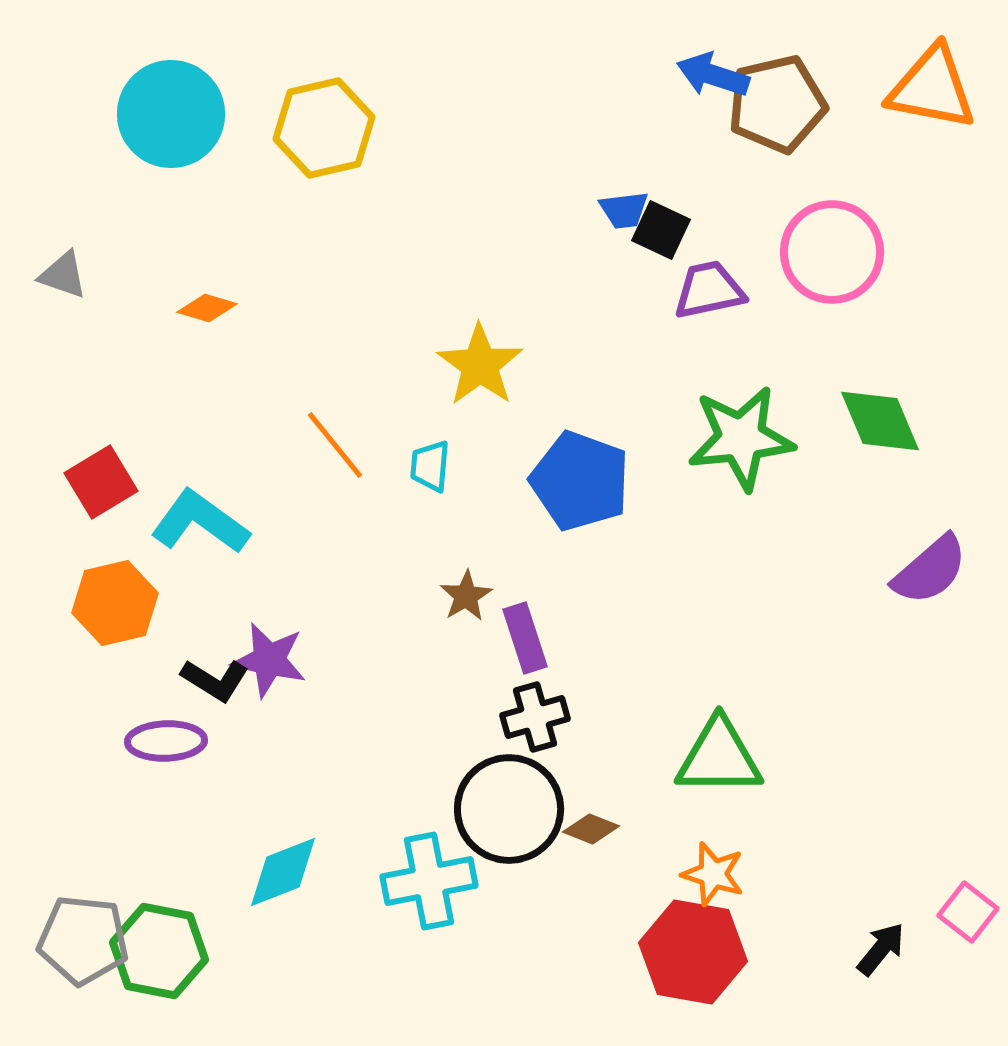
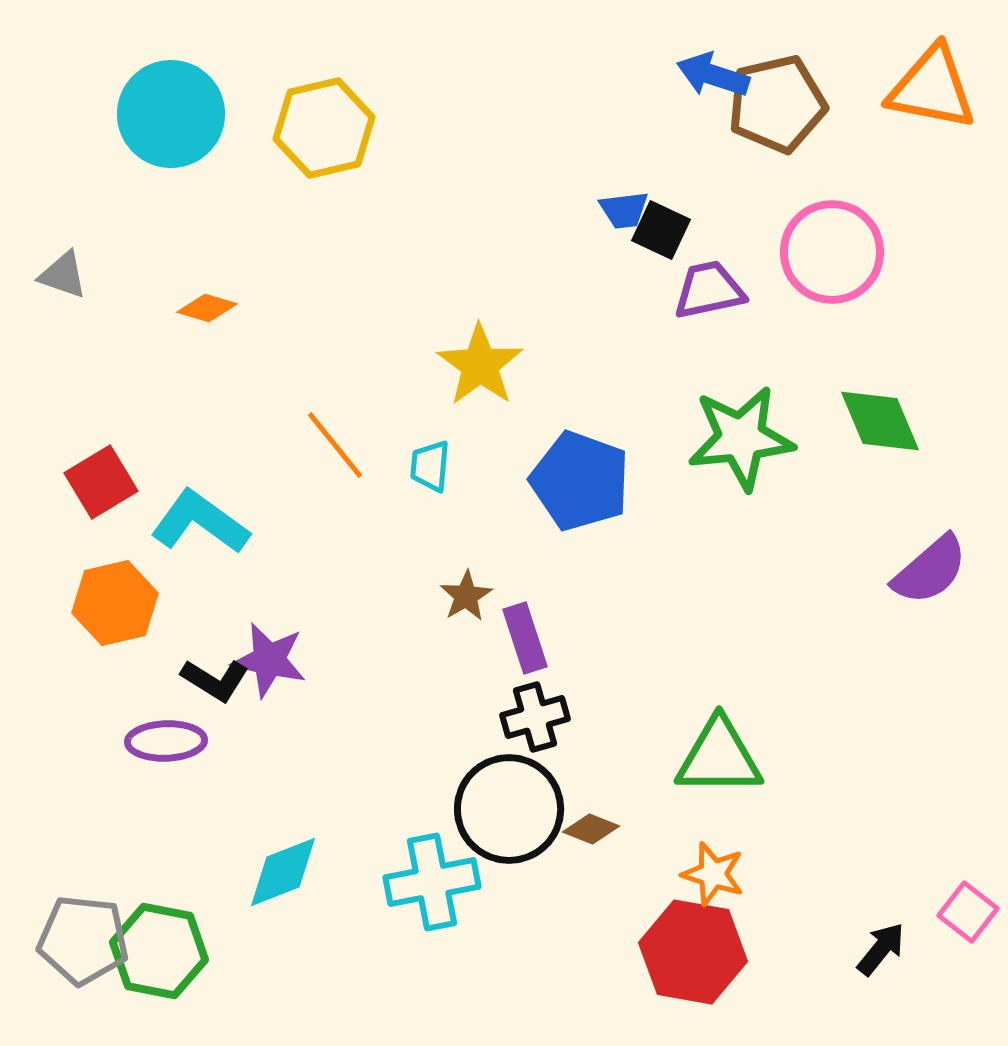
cyan cross: moved 3 px right, 1 px down
